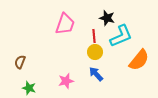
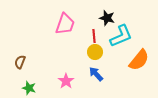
pink star: rotated 21 degrees counterclockwise
